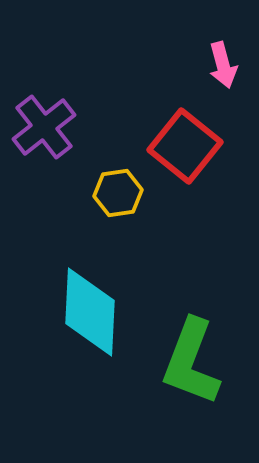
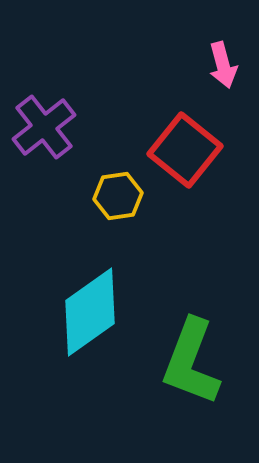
red square: moved 4 px down
yellow hexagon: moved 3 px down
cyan diamond: rotated 52 degrees clockwise
